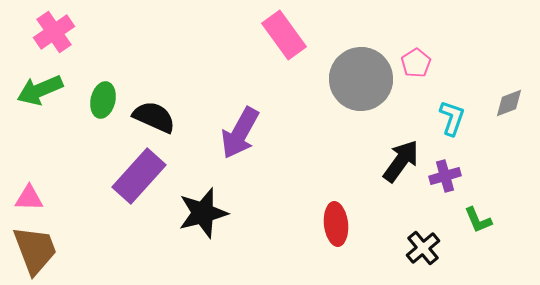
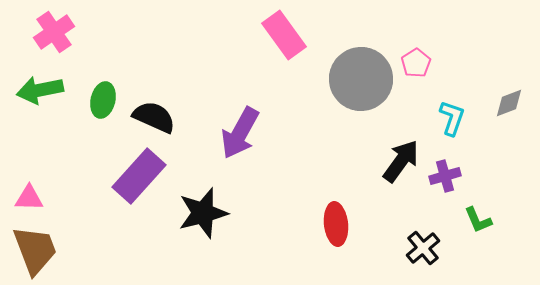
green arrow: rotated 12 degrees clockwise
